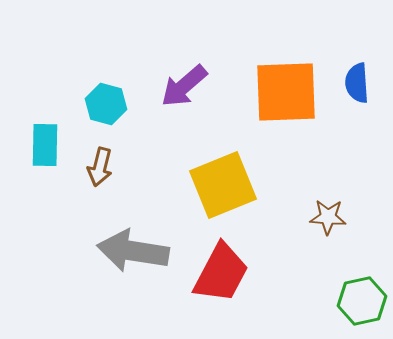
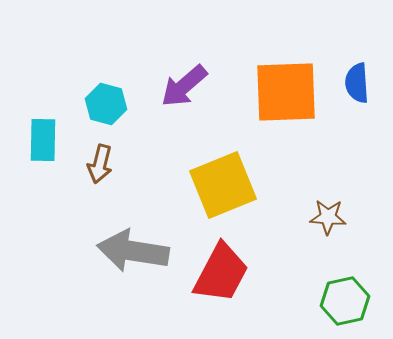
cyan rectangle: moved 2 px left, 5 px up
brown arrow: moved 3 px up
green hexagon: moved 17 px left
